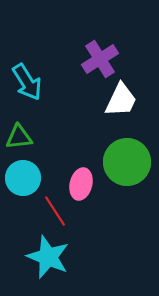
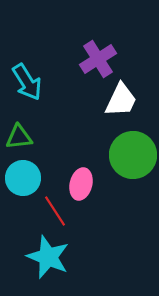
purple cross: moved 2 px left
green circle: moved 6 px right, 7 px up
